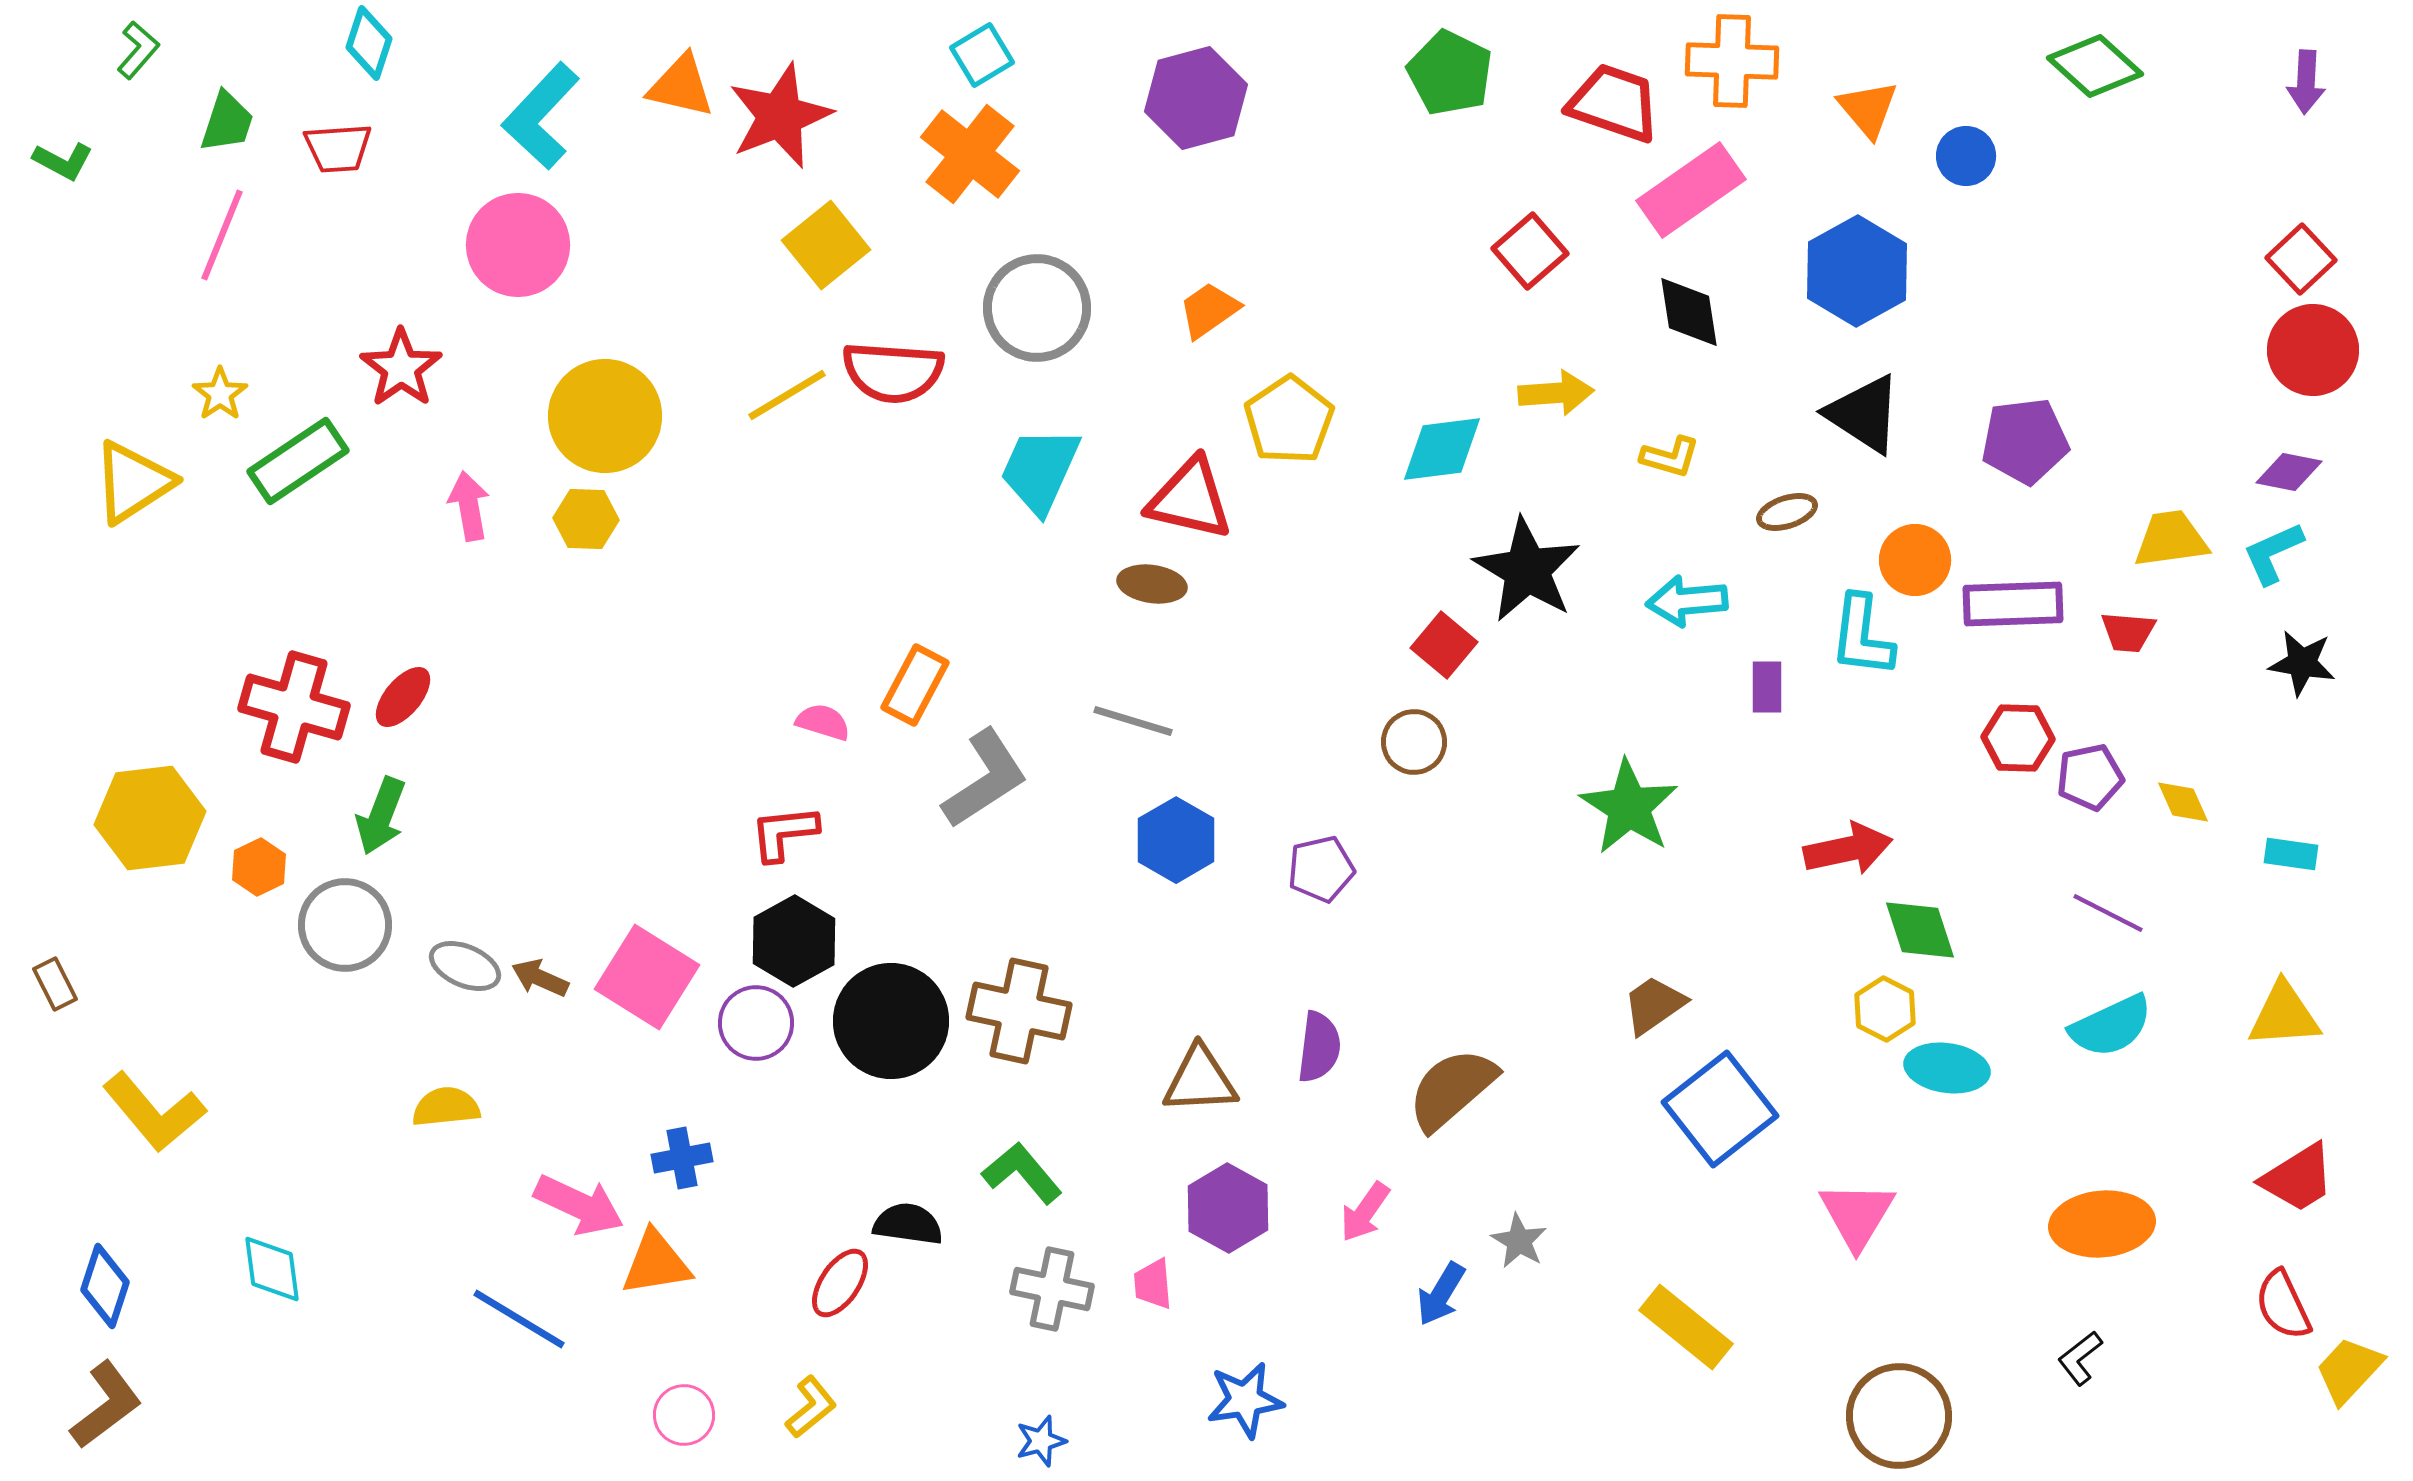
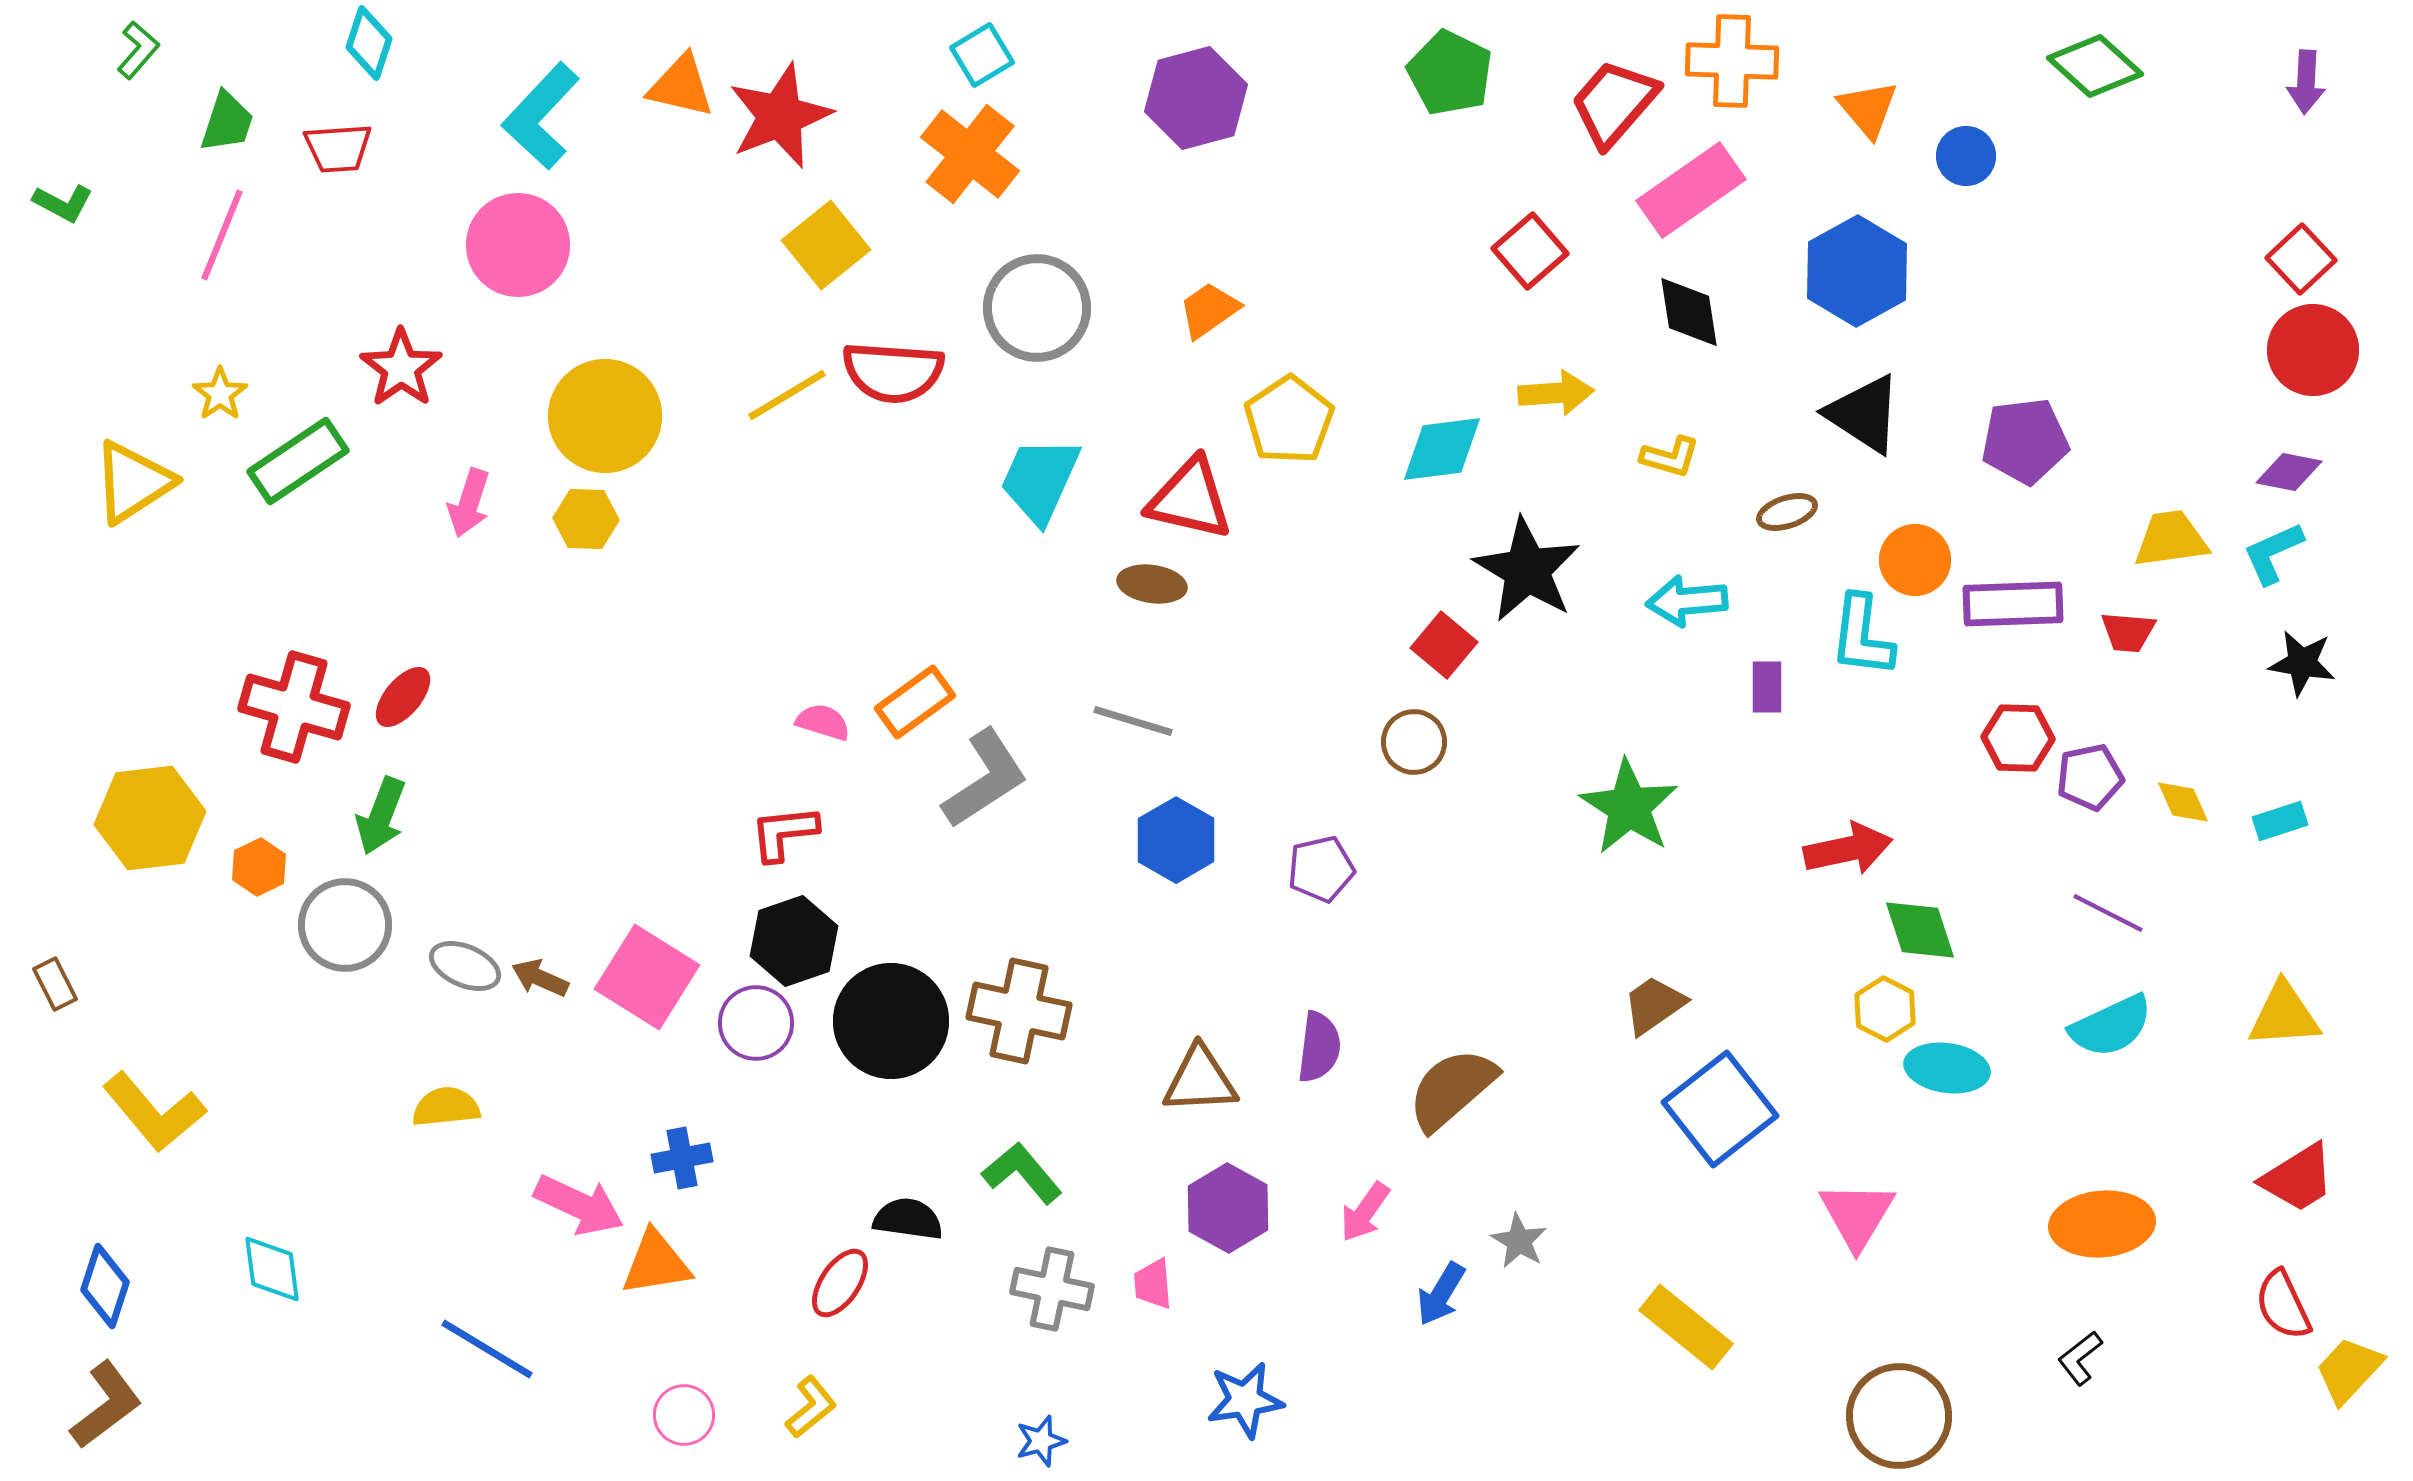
red trapezoid at (1614, 103): rotated 68 degrees counterclockwise
green L-shape at (63, 161): moved 42 px down
cyan trapezoid at (1040, 470): moved 10 px down
pink arrow at (469, 506): moved 3 px up; rotated 152 degrees counterclockwise
orange rectangle at (915, 685): moved 17 px down; rotated 26 degrees clockwise
cyan rectangle at (2291, 854): moved 11 px left, 33 px up; rotated 26 degrees counterclockwise
black hexagon at (794, 941): rotated 10 degrees clockwise
black semicircle at (908, 1224): moved 5 px up
blue line at (519, 1319): moved 32 px left, 30 px down
